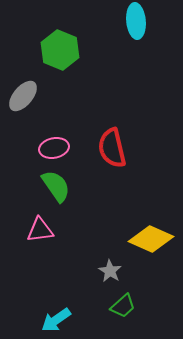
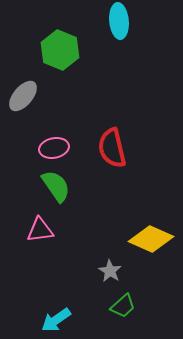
cyan ellipse: moved 17 px left
